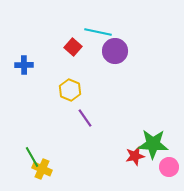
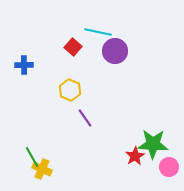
red star: rotated 18 degrees counterclockwise
